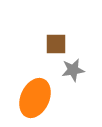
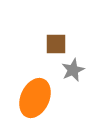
gray star: rotated 15 degrees counterclockwise
